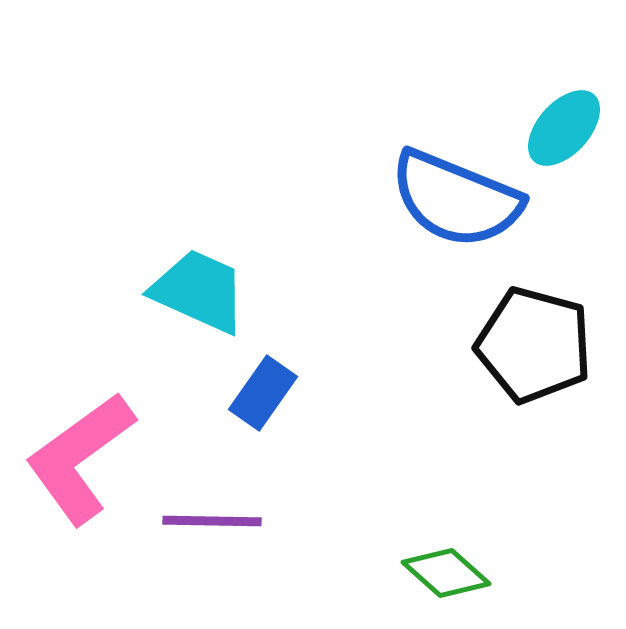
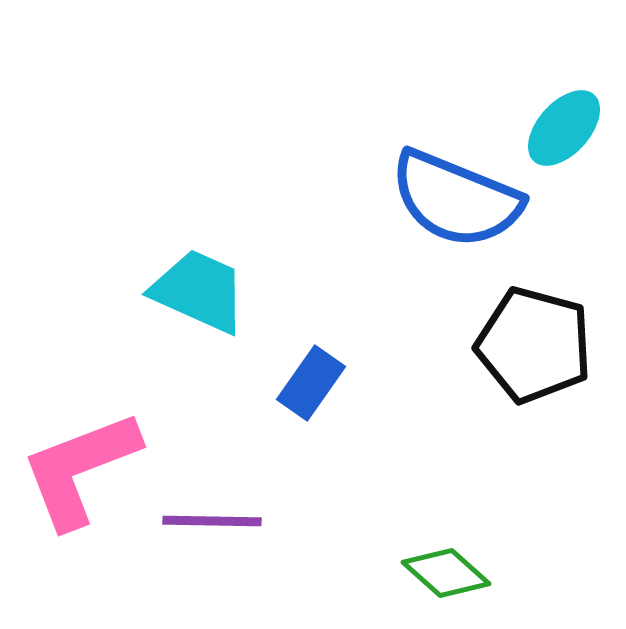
blue rectangle: moved 48 px right, 10 px up
pink L-shape: moved 11 px down; rotated 15 degrees clockwise
